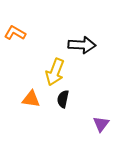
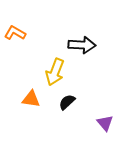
black semicircle: moved 4 px right, 3 px down; rotated 36 degrees clockwise
purple triangle: moved 4 px right, 1 px up; rotated 18 degrees counterclockwise
